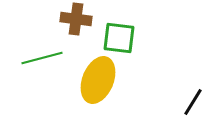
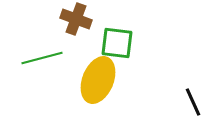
brown cross: rotated 12 degrees clockwise
green square: moved 2 px left, 5 px down
black line: rotated 56 degrees counterclockwise
